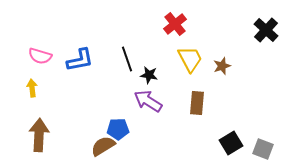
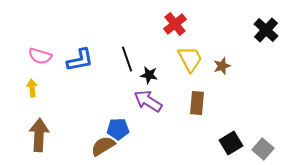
gray square: rotated 20 degrees clockwise
